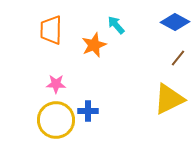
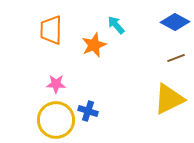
brown line: moved 2 px left; rotated 30 degrees clockwise
blue cross: rotated 18 degrees clockwise
